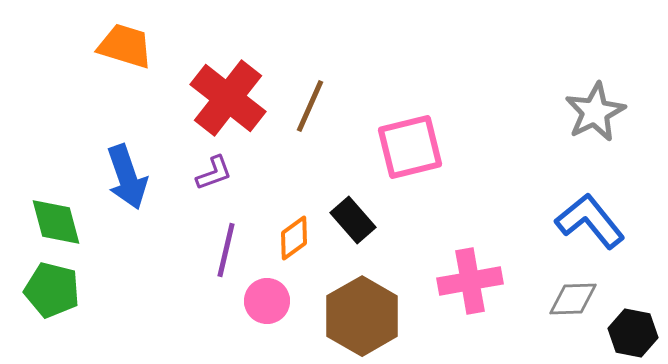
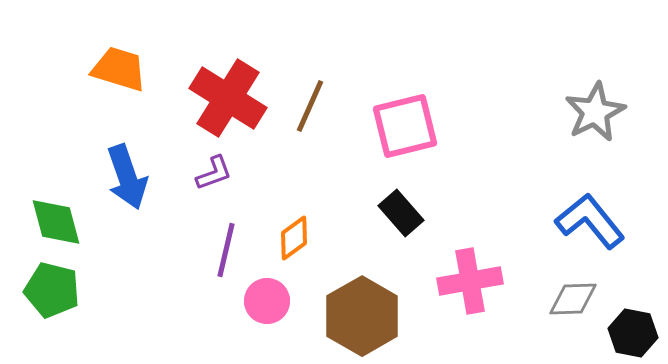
orange trapezoid: moved 6 px left, 23 px down
red cross: rotated 6 degrees counterclockwise
pink square: moved 5 px left, 21 px up
black rectangle: moved 48 px right, 7 px up
